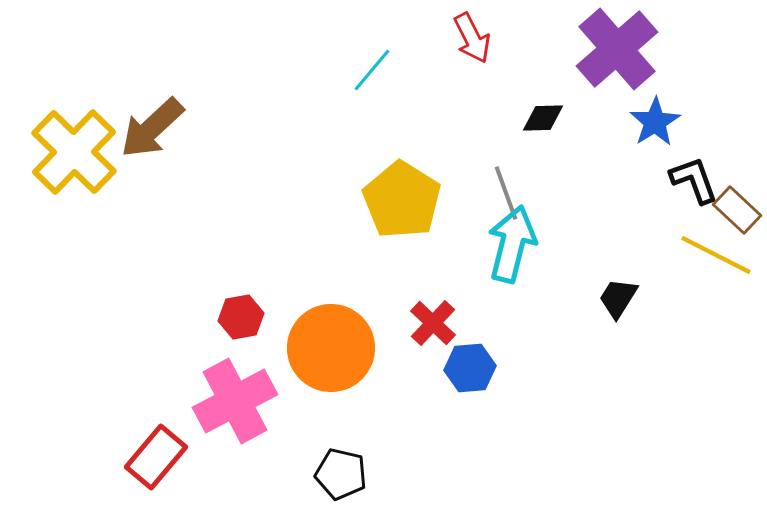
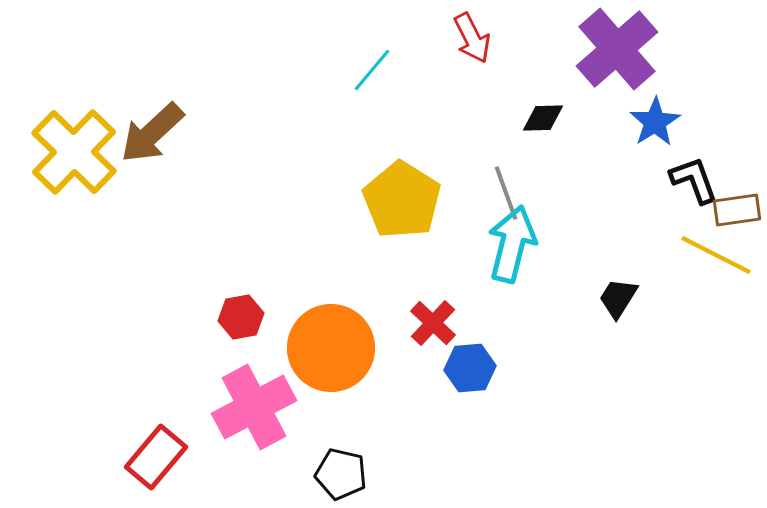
brown arrow: moved 5 px down
brown rectangle: rotated 51 degrees counterclockwise
pink cross: moved 19 px right, 6 px down
